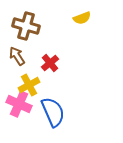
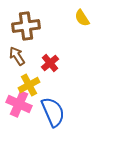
yellow semicircle: rotated 78 degrees clockwise
brown cross: rotated 24 degrees counterclockwise
